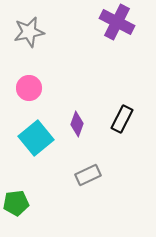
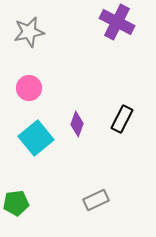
gray rectangle: moved 8 px right, 25 px down
